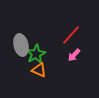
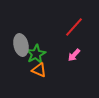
red line: moved 3 px right, 8 px up
